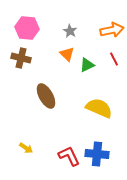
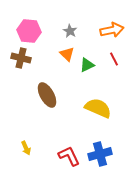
pink hexagon: moved 2 px right, 3 px down
brown ellipse: moved 1 px right, 1 px up
yellow semicircle: moved 1 px left
yellow arrow: rotated 32 degrees clockwise
blue cross: moved 3 px right; rotated 20 degrees counterclockwise
